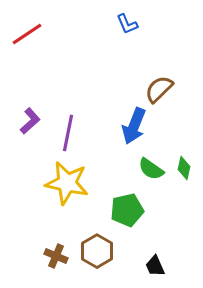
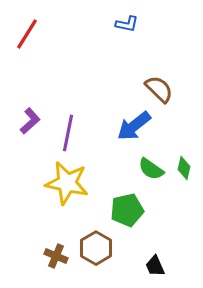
blue L-shape: rotated 55 degrees counterclockwise
red line: rotated 24 degrees counterclockwise
brown semicircle: rotated 88 degrees clockwise
blue arrow: rotated 30 degrees clockwise
brown hexagon: moved 1 px left, 3 px up
